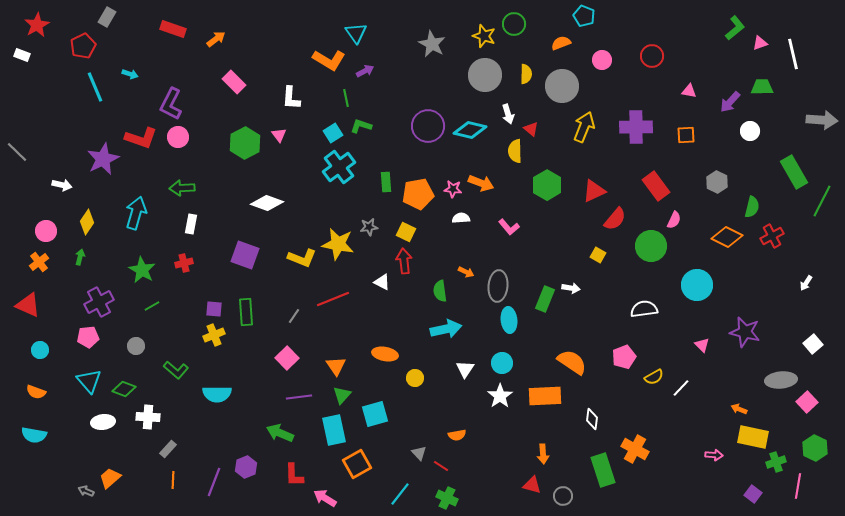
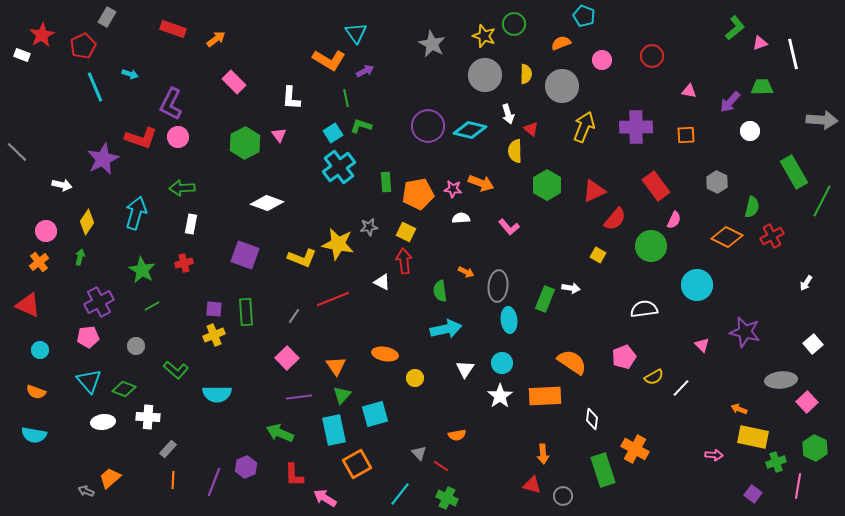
red star at (37, 25): moved 5 px right, 10 px down
